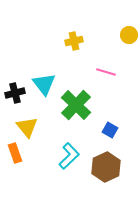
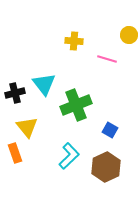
yellow cross: rotated 18 degrees clockwise
pink line: moved 1 px right, 13 px up
green cross: rotated 24 degrees clockwise
